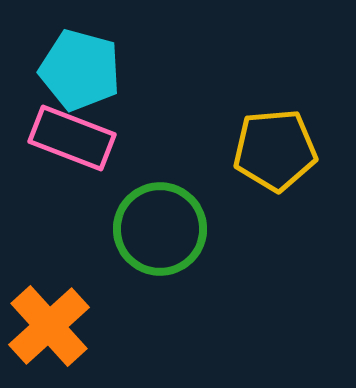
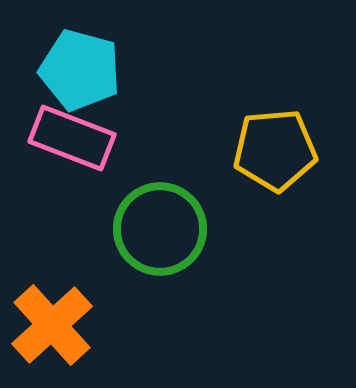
orange cross: moved 3 px right, 1 px up
